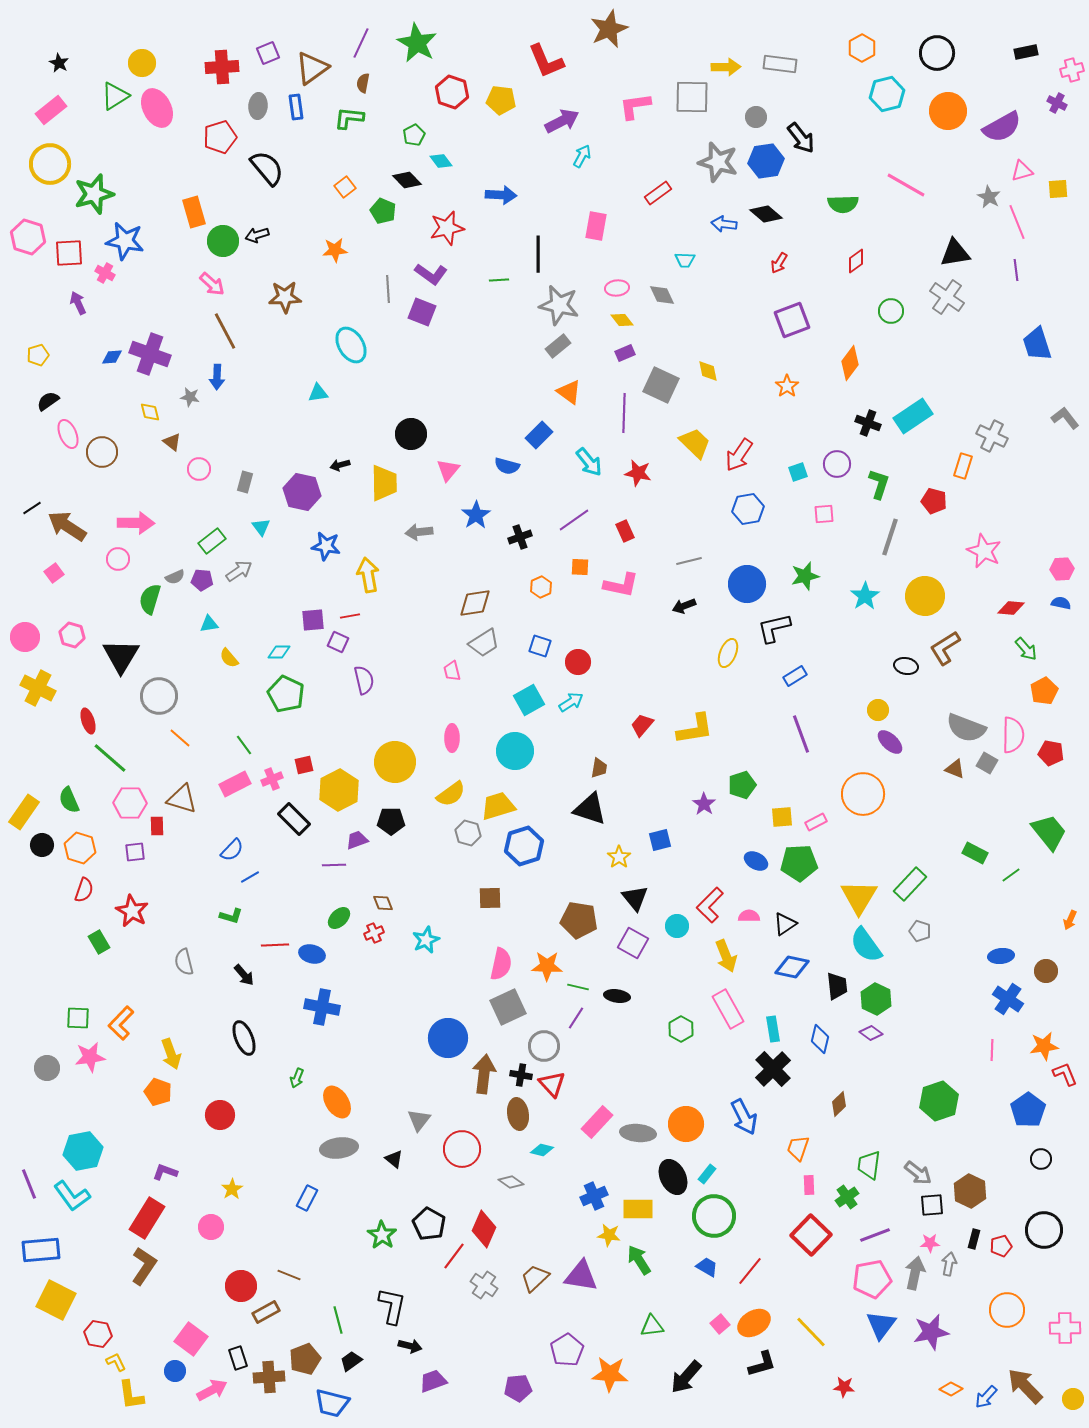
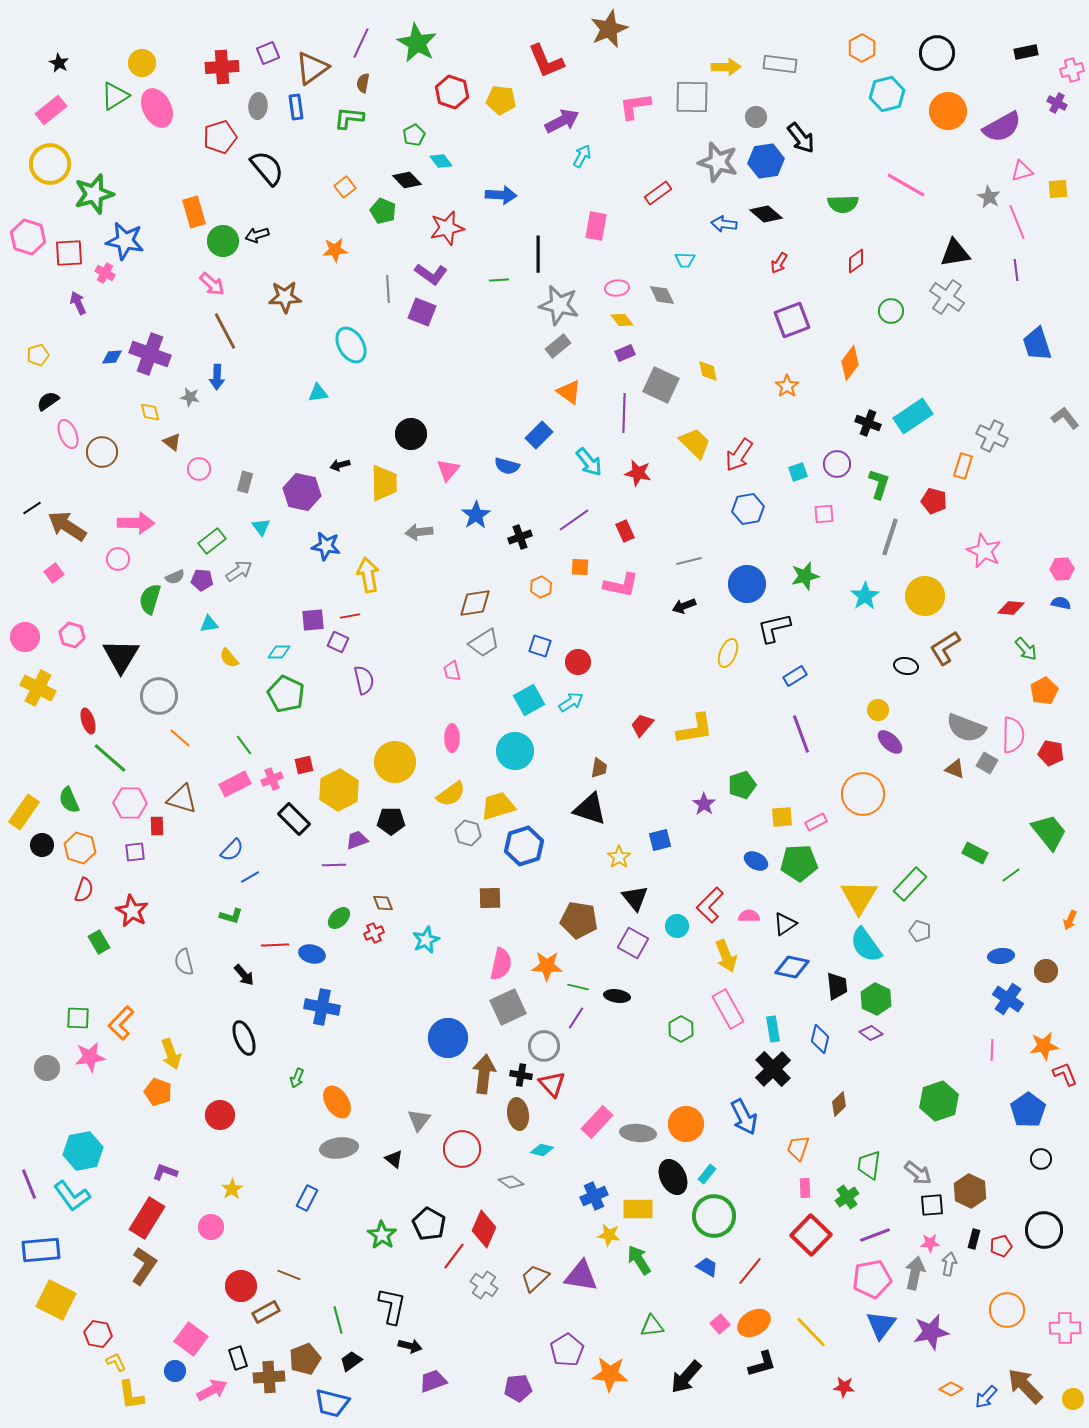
pink rectangle at (809, 1185): moved 4 px left, 3 px down
